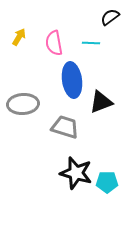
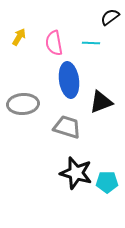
blue ellipse: moved 3 px left
gray trapezoid: moved 2 px right
